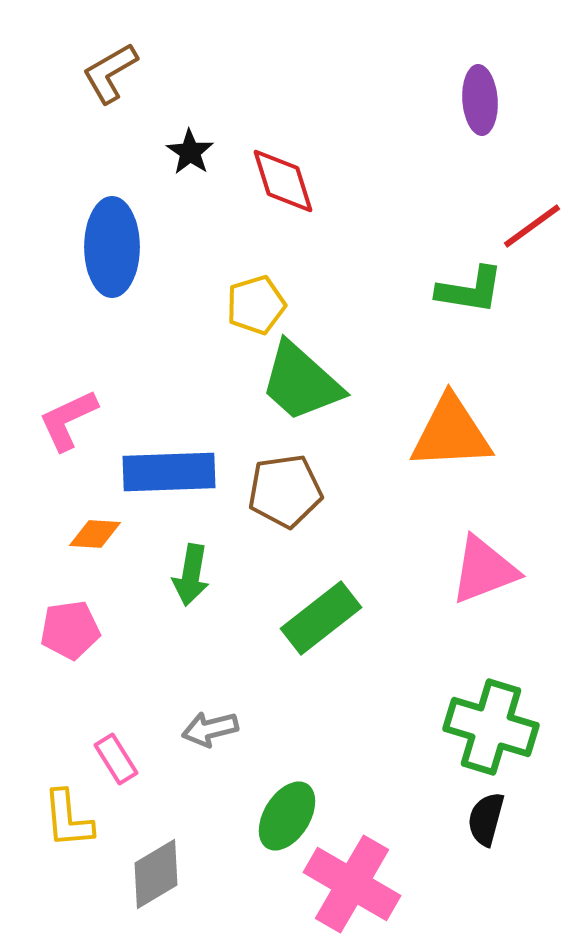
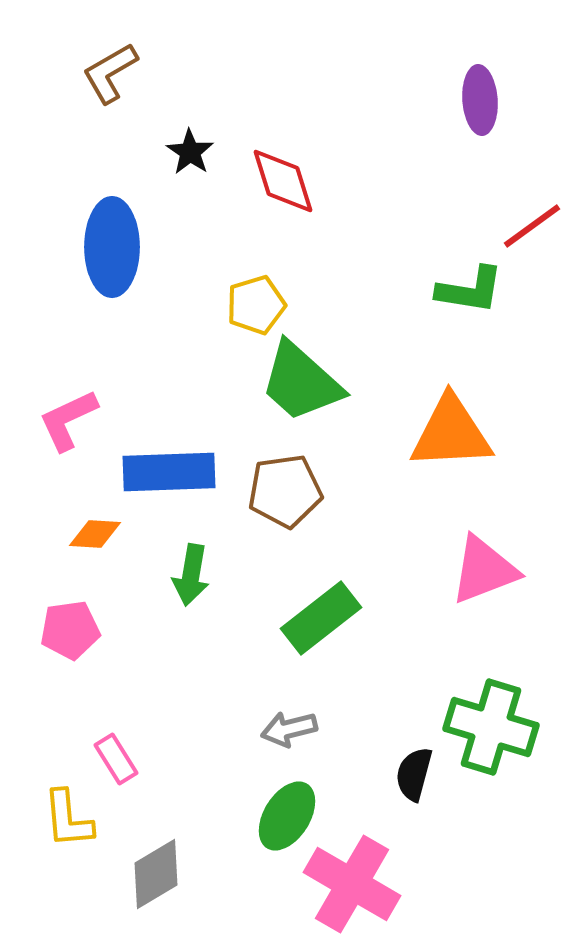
gray arrow: moved 79 px right
black semicircle: moved 72 px left, 45 px up
